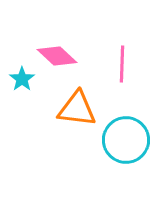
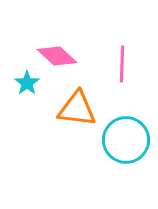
cyan star: moved 5 px right, 4 px down
